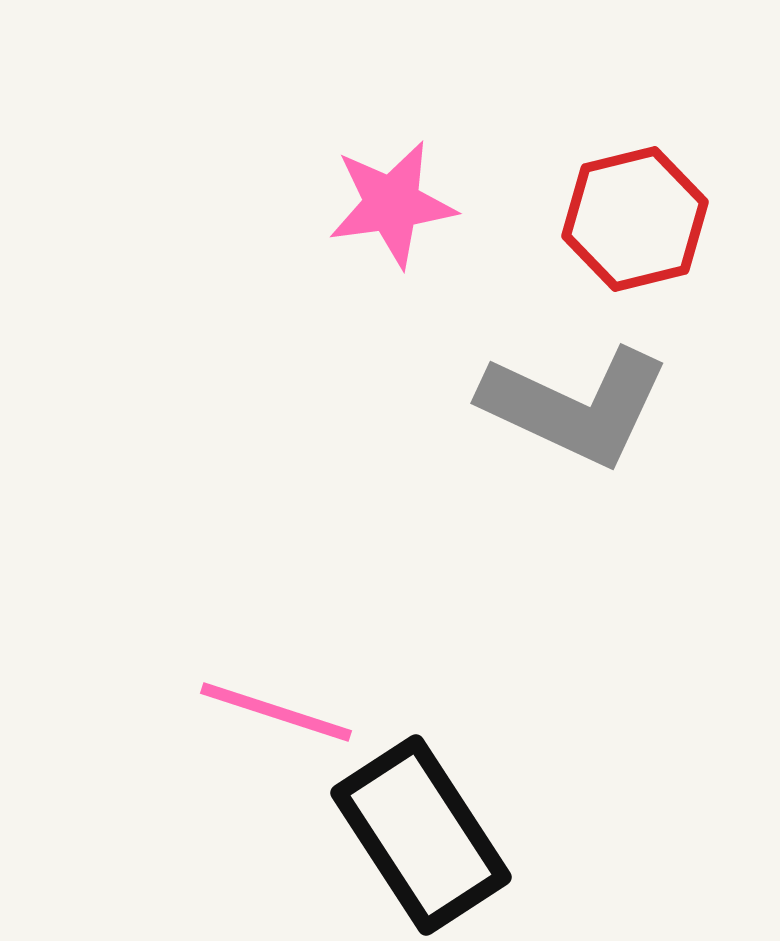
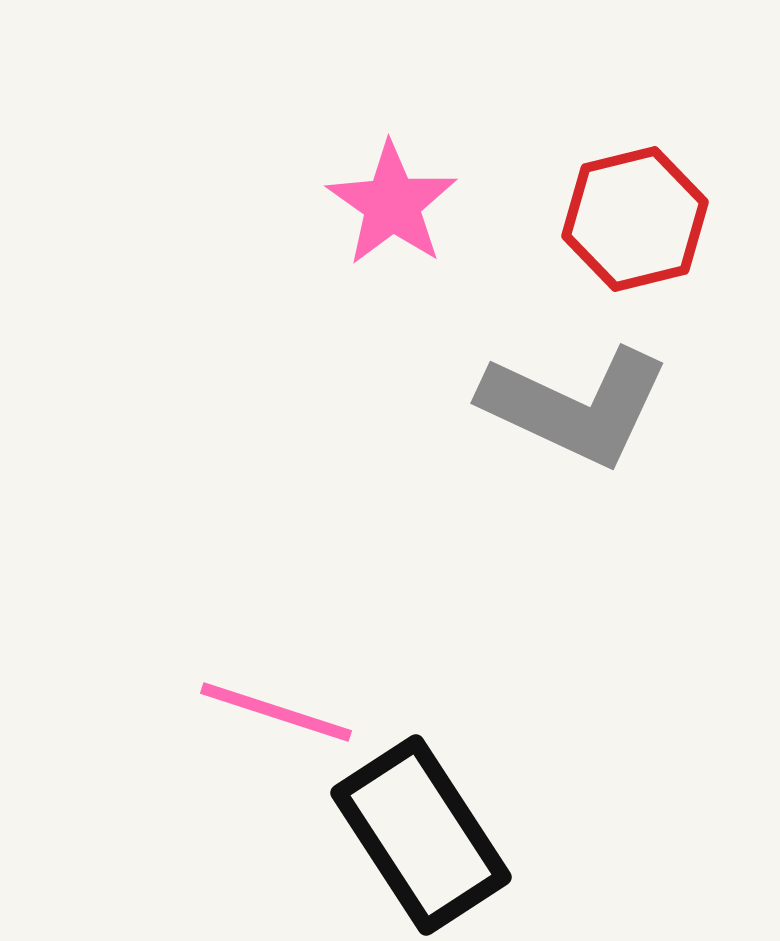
pink star: rotated 29 degrees counterclockwise
